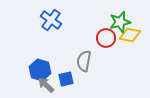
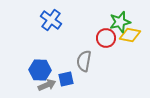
blue hexagon: rotated 15 degrees counterclockwise
gray arrow: moved 1 px right; rotated 114 degrees clockwise
